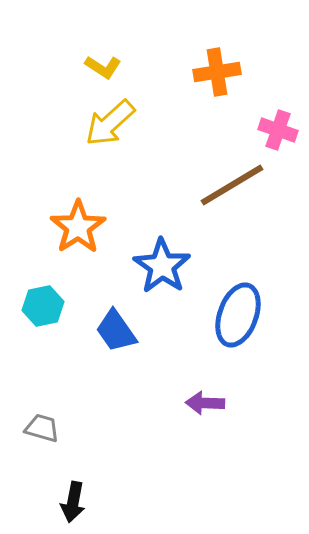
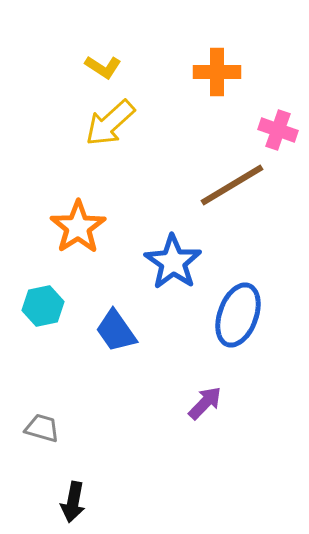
orange cross: rotated 9 degrees clockwise
blue star: moved 11 px right, 4 px up
purple arrow: rotated 132 degrees clockwise
